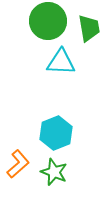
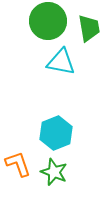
cyan triangle: rotated 8 degrees clockwise
orange L-shape: rotated 68 degrees counterclockwise
